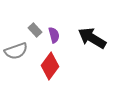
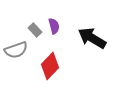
purple semicircle: moved 9 px up
gray semicircle: moved 1 px up
red diamond: rotated 8 degrees clockwise
